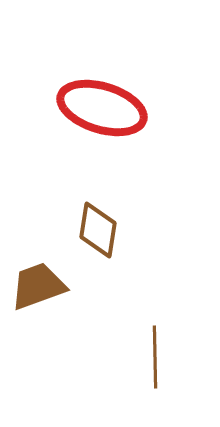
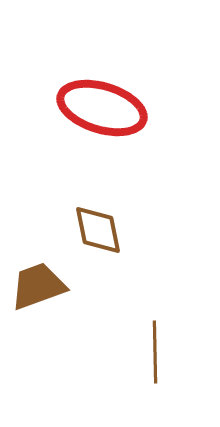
brown diamond: rotated 20 degrees counterclockwise
brown line: moved 5 px up
